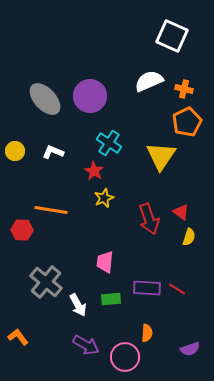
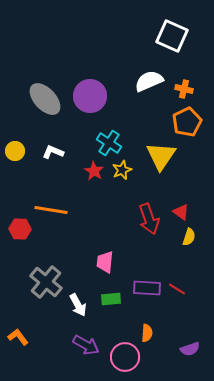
yellow star: moved 18 px right, 28 px up
red hexagon: moved 2 px left, 1 px up
